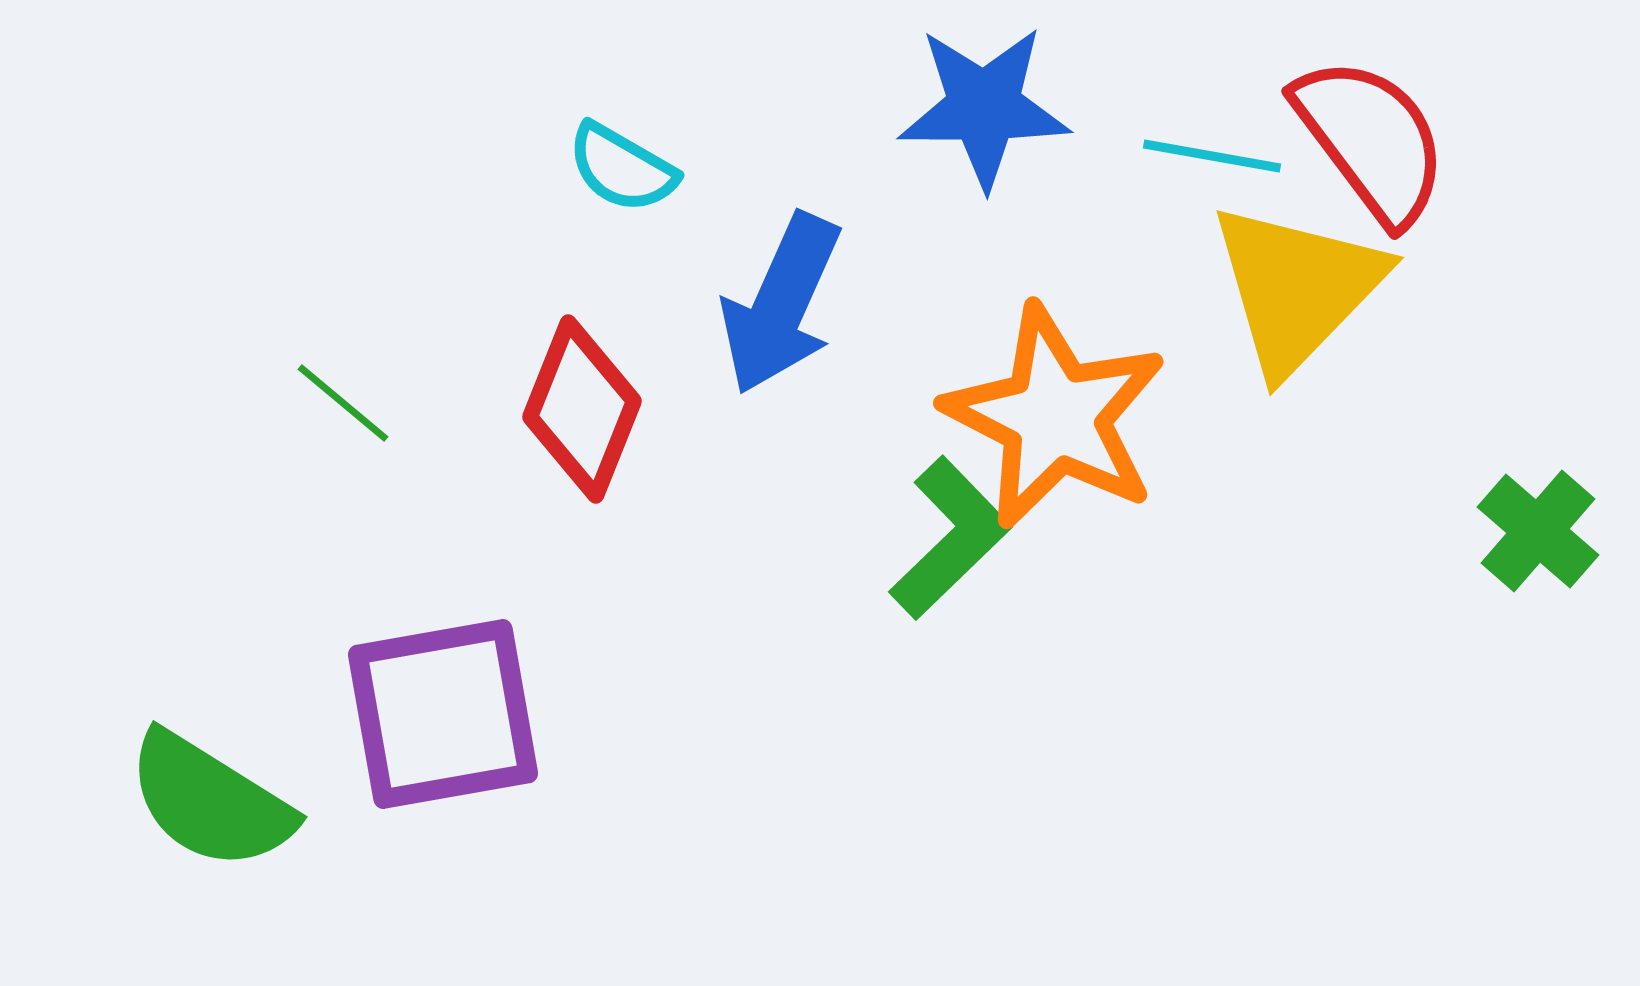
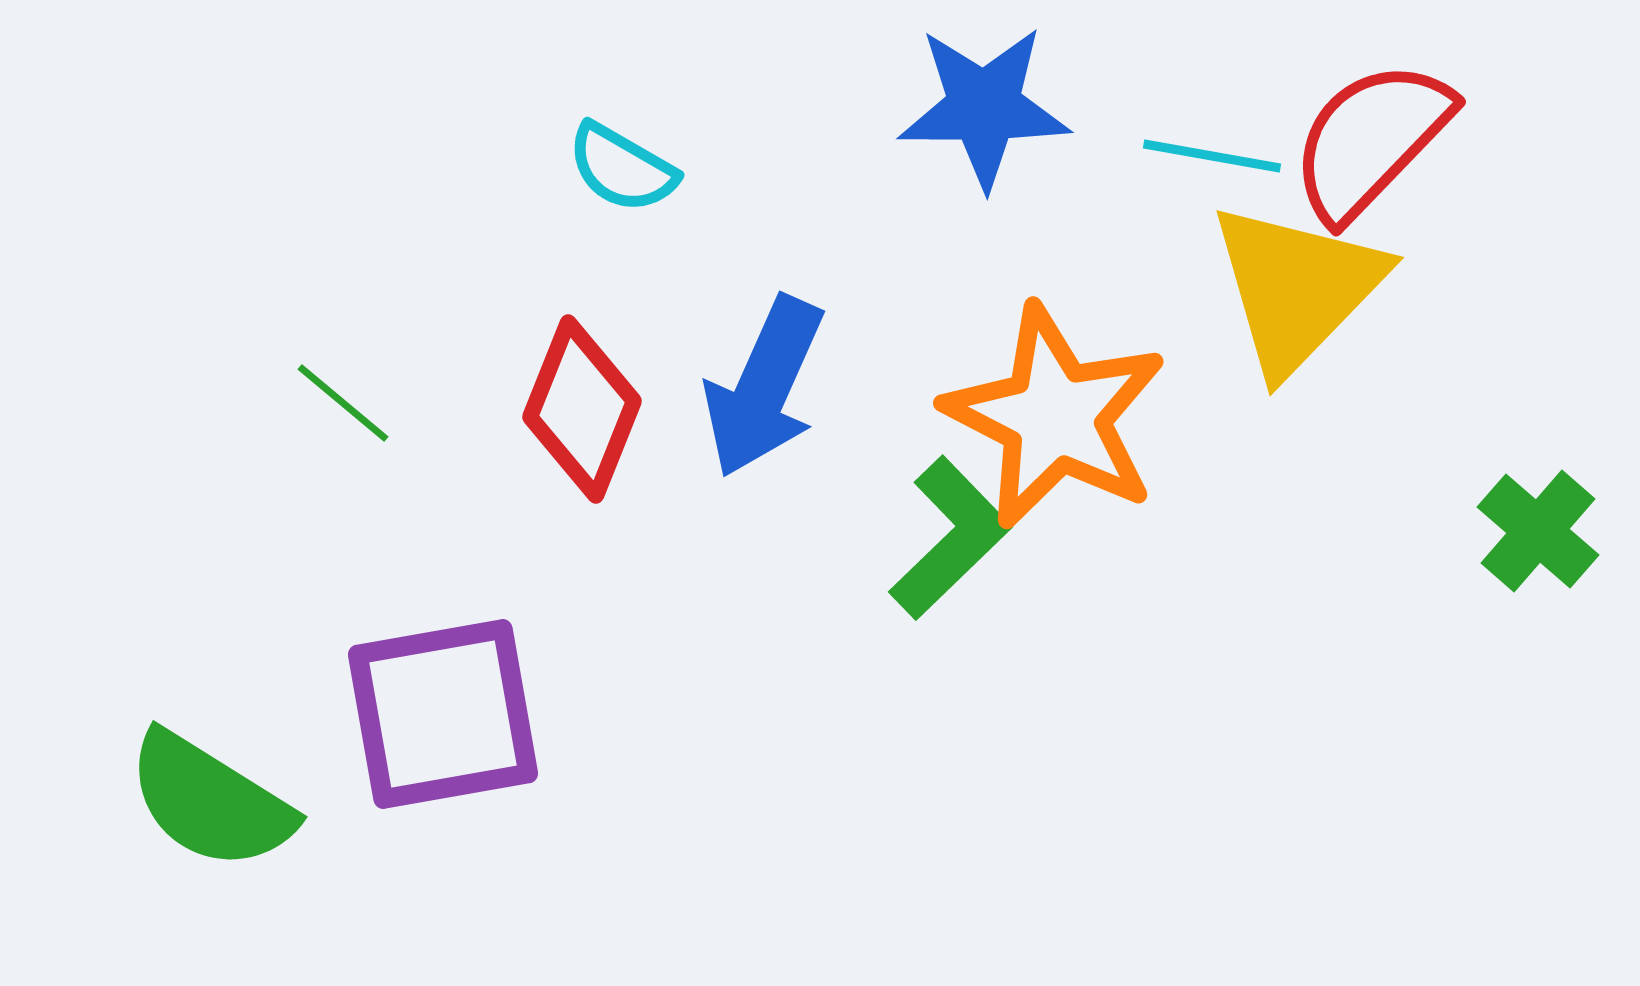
red semicircle: rotated 99 degrees counterclockwise
blue arrow: moved 17 px left, 83 px down
